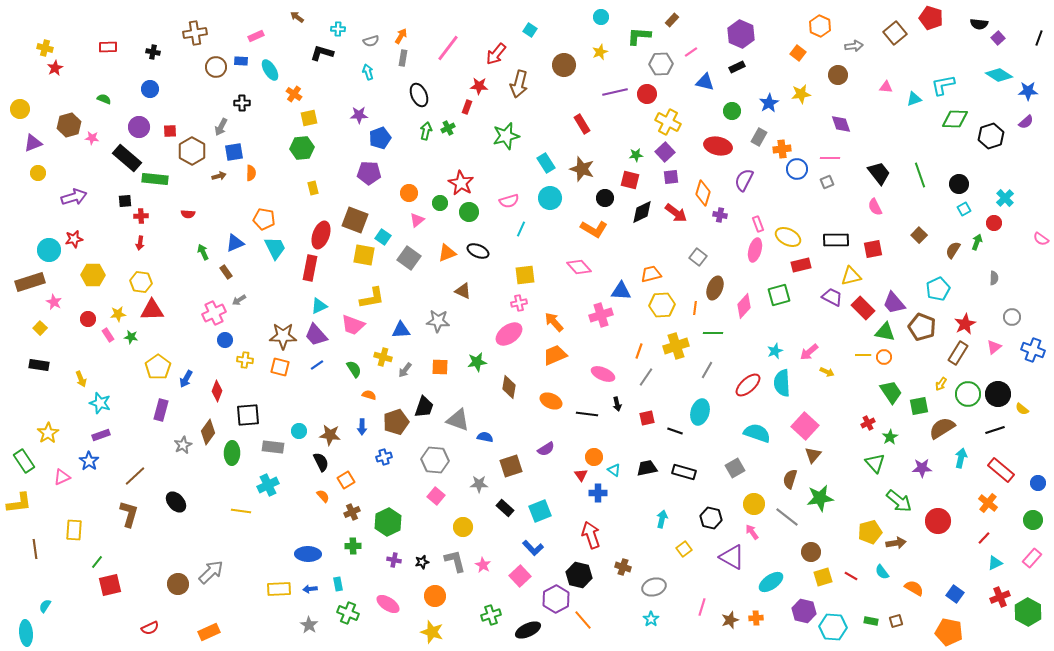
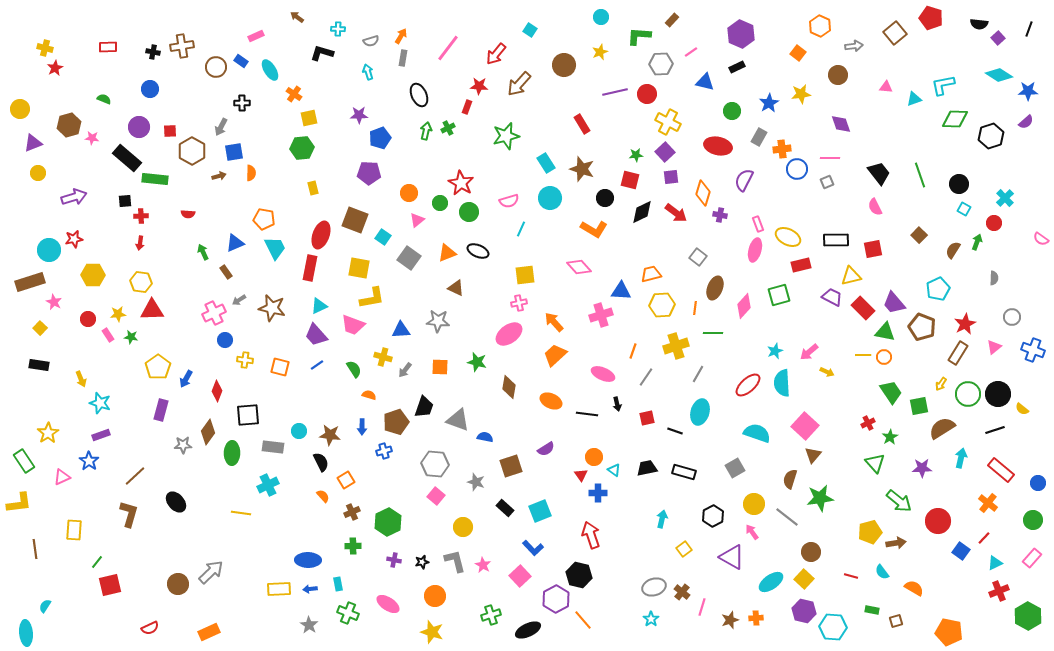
brown cross at (195, 33): moved 13 px left, 13 px down
black line at (1039, 38): moved 10 px left, 9 px up
blue rectangle at (241, 61): rotated 32 degrees clockwise
brown arrow at (519, 84): rotated 28 degrees clockwise
cyan square at (964, 209): rotated 32 degrees counterclockwise
yellow square at (364, 255): moved 5 px left, 13 px down
brown triangle at (463, 291): moved 7 px left, 3 px up
brown star at (283, 336): moved 11 px left, 28 px up; rotated 12 degrees clockwise
orange line at (639, 351): moved 6 px left
orange trapezoid at (555, 355): rotated 20 degrees counterclockwise
green star at (477, 362): rotated 24 degrees clockwise
gray line at (707, 370): moved 9 px left, 4 px down
gray star at (183, 445): rotated 24 degrees clockwise
blue cross at (384, 457): moved 6 px up
gray hexagon at (435, 460): moved 4 px down
gray star at (479, 484): moved 3 px left, 2 px up; rotated 18 degrees clockwise
yellow line at (241, 511): moved 2 px down
black hexagon at (711, 518): moved 2 px right, 2 px up; rotated 20 degrees clockwise
blue ellipse at (308, 554): moved 6 px down
brown cross at (623, 567): moved 59 px right, 25 px down; rotated 21 degrees clockwise
red line at (851, 576): rotated 16 degrees counterclockwise
yellow square at (823, 577): moved 19 px left, 2 px down; rotated 30 degrees counterclockwise
blue square at (955, 594): moved 6 px right, 43 px up
red cross at (1000, 597): moved 1 px left, 6 px up
green hexagon at (1028, 612): moved 4 px down
green rectangle at (871, 621): moved 1 px right, 11 px up
